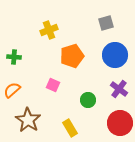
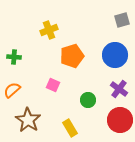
gray square: moved 16 px right, 3 px up
red circle: moved 3 px up
